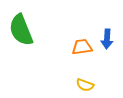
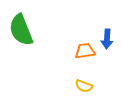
orange trapezoid: moved 3 px right, 4 px down
yellow semicircle: moved 1 px left, 1 px down
